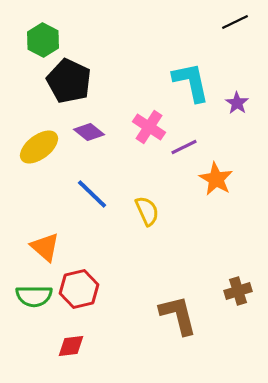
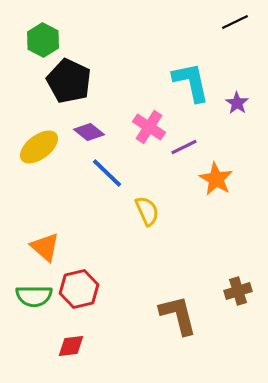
blue line: moved 15 px right, 21 px up
